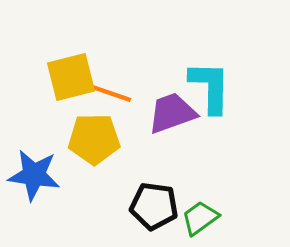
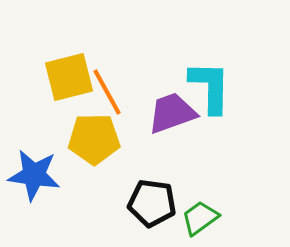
yellow square: moved 2 px left
orange line: rotated 42 degrees clockwise
black pentagon: moved 2 px left, 3 px up
